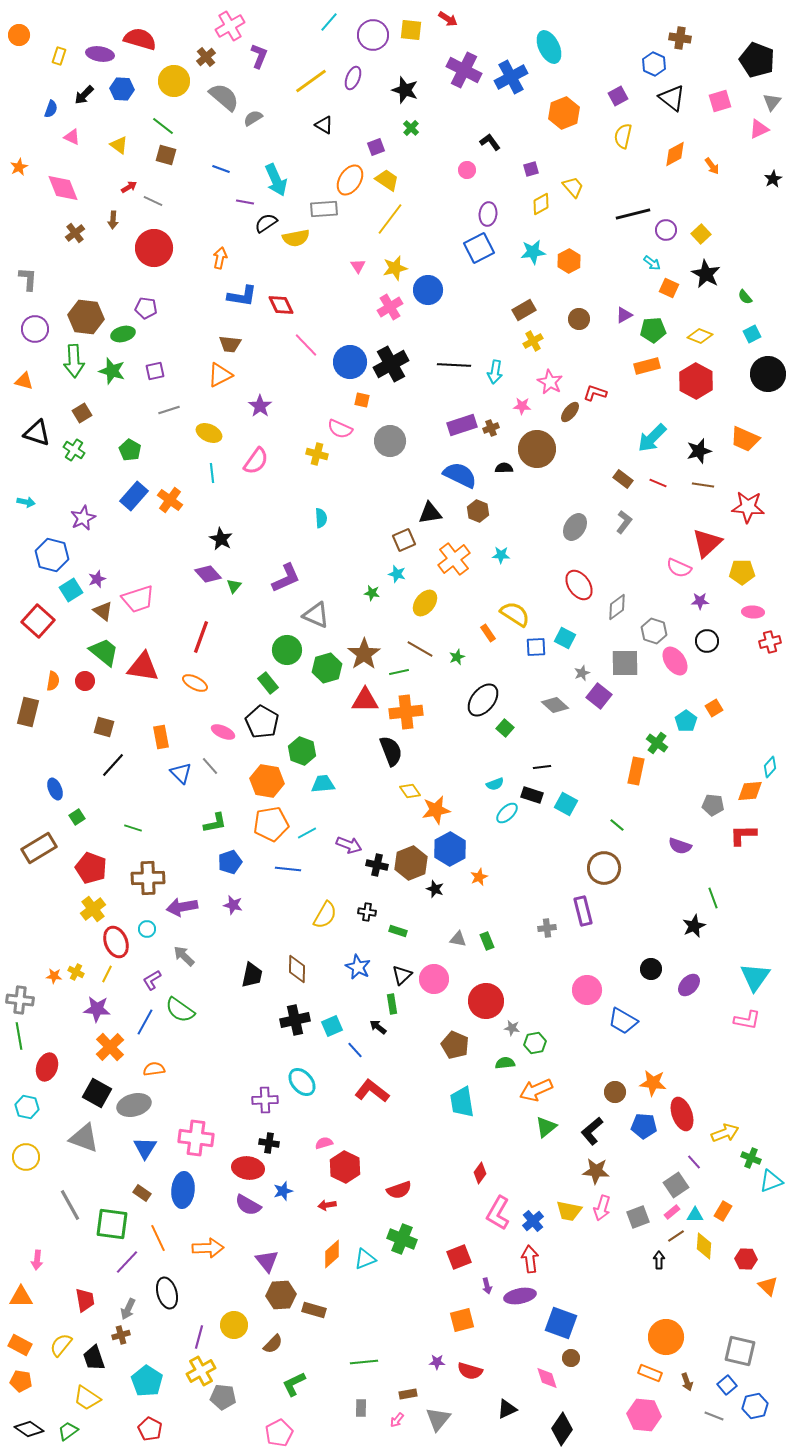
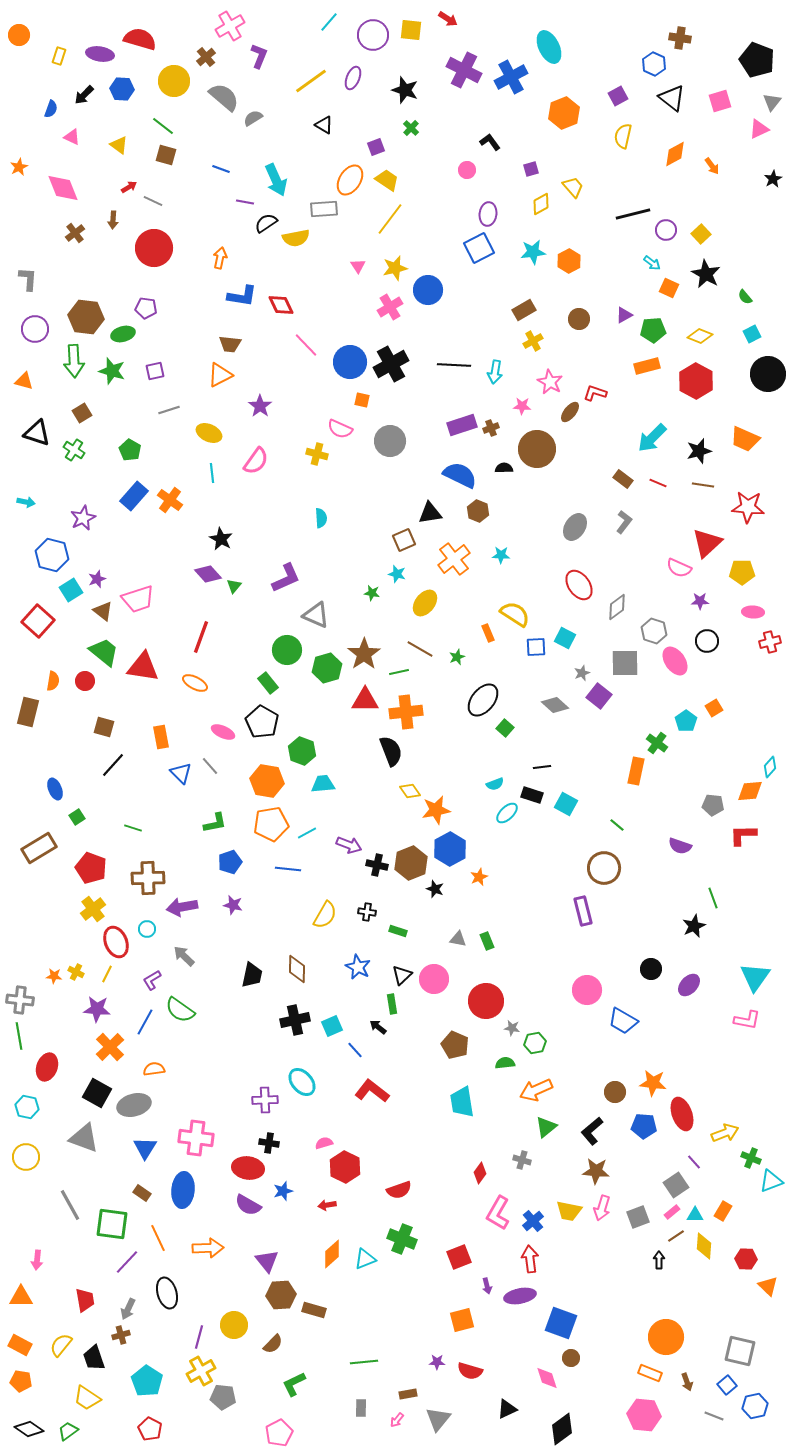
orange rectangle at (488, 633): rotated 12 degrees clockwise
gray cross at (547, 928): moved 25 px left, 232 px down; rotated 24 degrees clockwise
black diamond at (562, 1429): rotated 20 degrees clockwise
